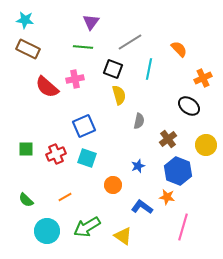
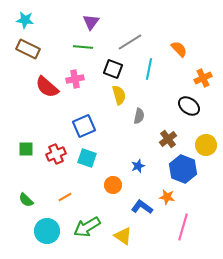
gray semicircle: moved 5 px up
blue hexagon: moved 5 px right, 2 px up
